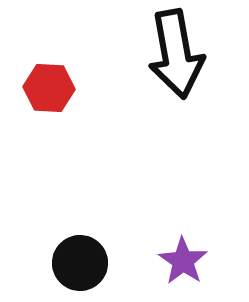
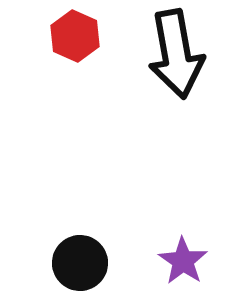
red hexagon: moved 26 px right, 52 px up; rotated 21 degrees clockwise
